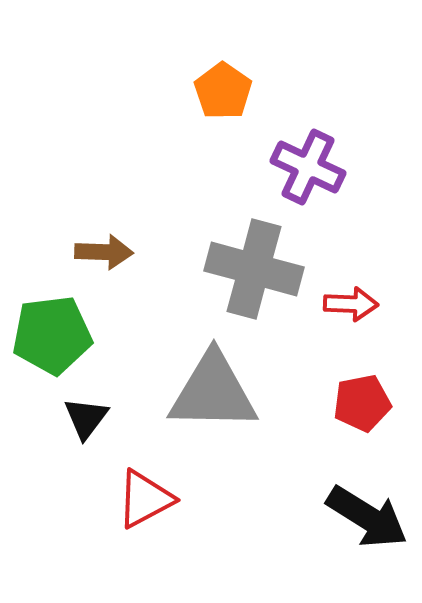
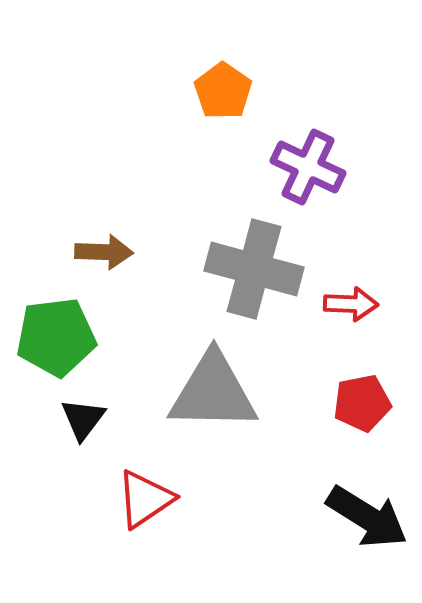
green pentagon: moved 4 px right, 2 px down
black triangle: moved 3 px left, 1 px down
red triangle: rotated 6 degrees counterclockwise
